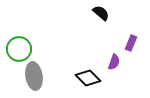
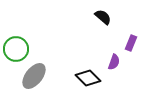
black semicircle: moved 2 px right, 4 px down
green circle: moved 3 px left
gray ellipse: rotated 48 degrees clockwise
